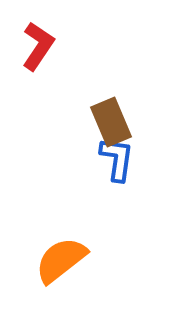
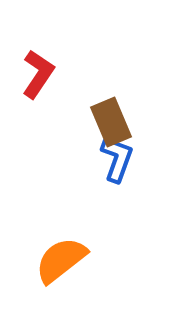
red L-shape: moved 28 px down
blue L-shape: rotated 12 degrees clockwise
